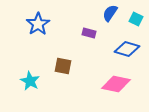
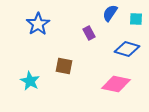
cyan square: rotated 24 degrees counterclockwise
purple rectangle: rotated 48 degrees clockwise
brown square: moved 1 px right
